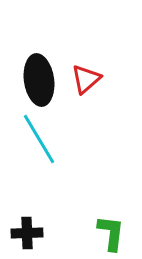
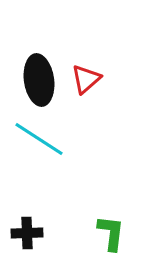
cyan line: rotated 26 degrees counterclockwise
